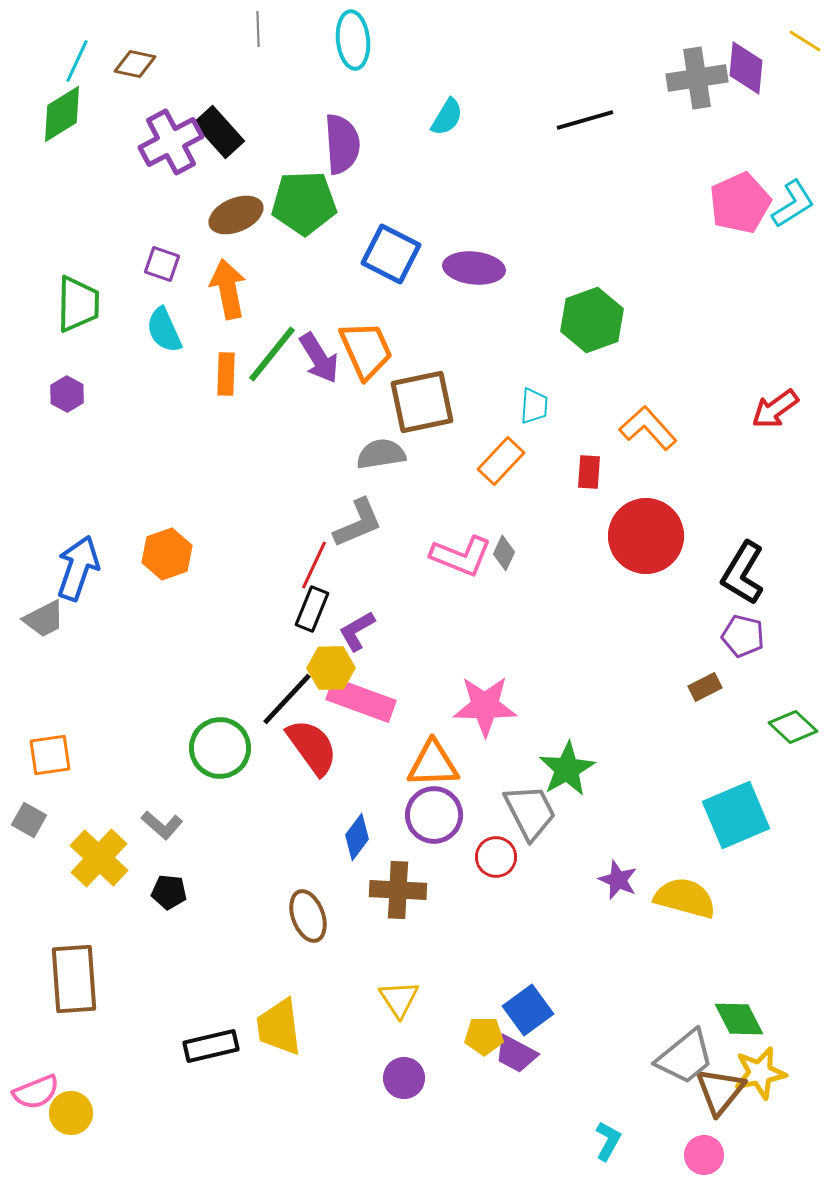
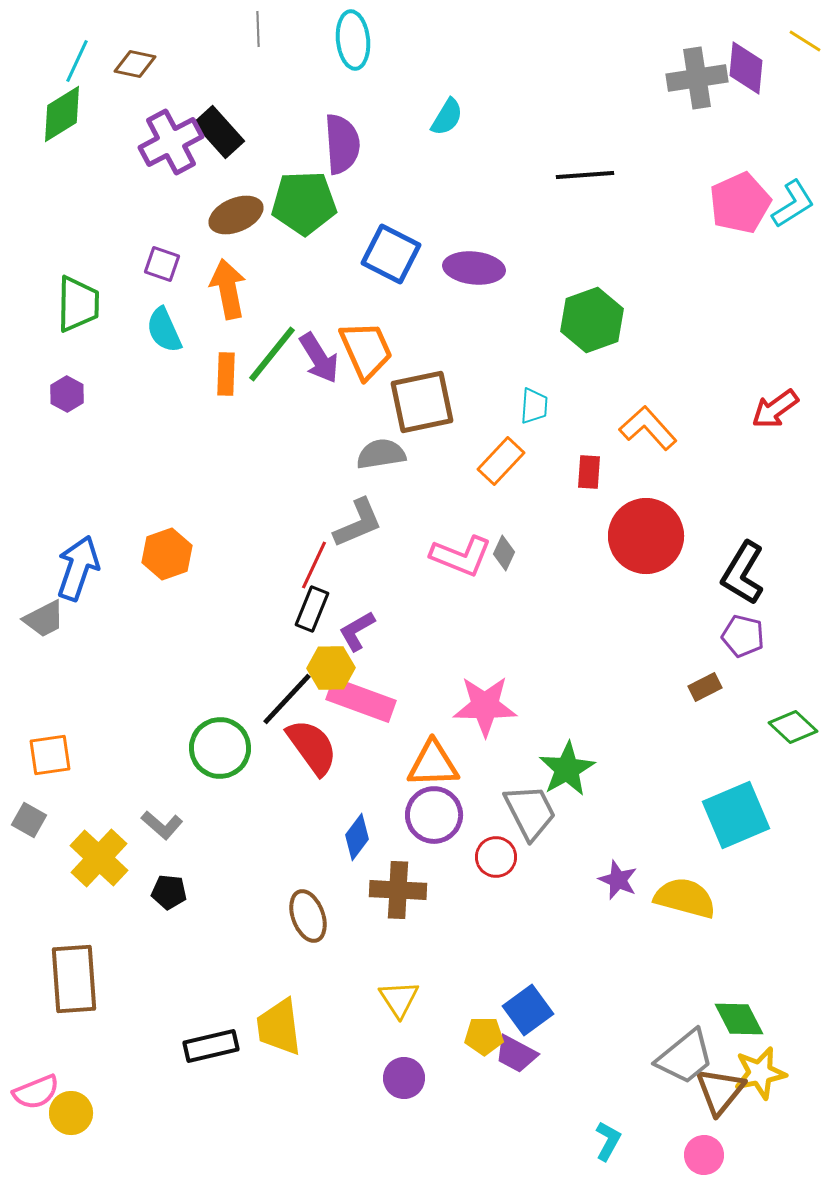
black line at (585, 120): moved 55 px down; rotated 12 degrees clockwise
